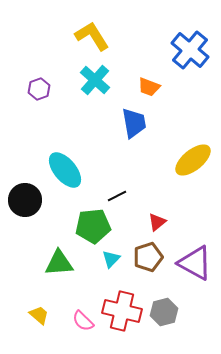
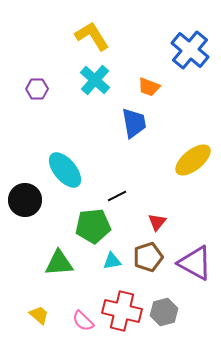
purple hexagon: moved 2 px left; rotated 20 degrees clockwise
red triangle: rotated 12 degrees counterclockwise
cyan triangle: moved 1 px right, 2 px down; rotated 36 degrees clockwise
